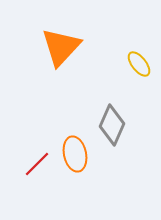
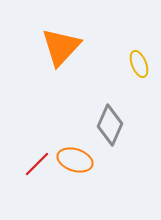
yellow ellipse: rotated 16 degrees clockwise
gray diamond: moved 2 px left
orange ellipse: moved 6 px down; rotated 60 degrees counterclockwise
